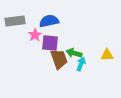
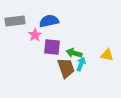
purple square: moved 2 px right, 4 px down
yellow triangle: rotated 16 degrees clockwise
brown trapezoid: moved 7 px right, 9 px down
